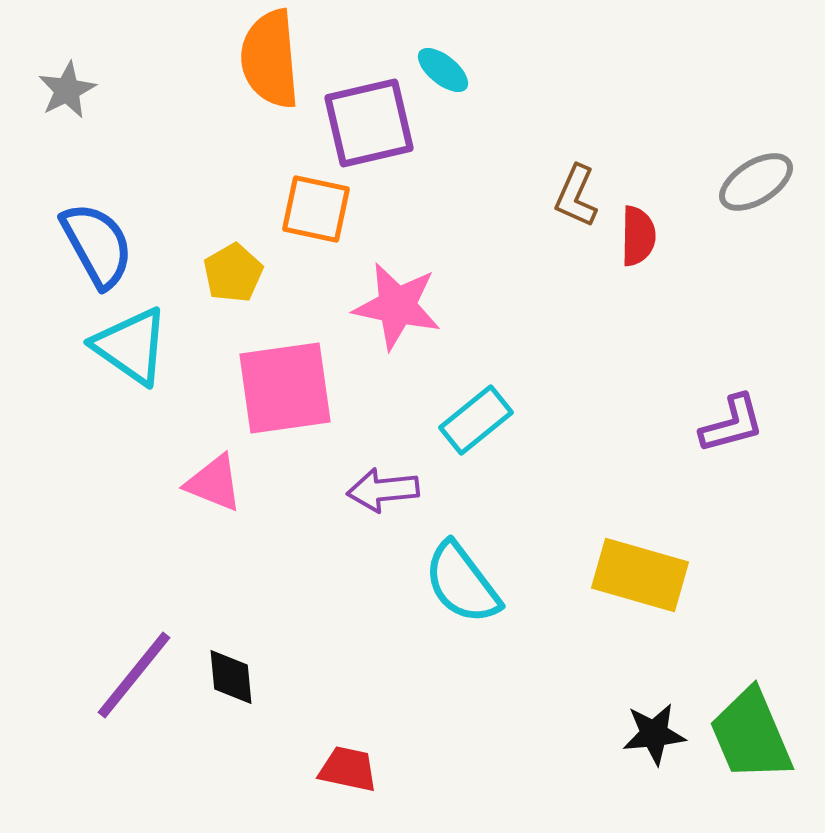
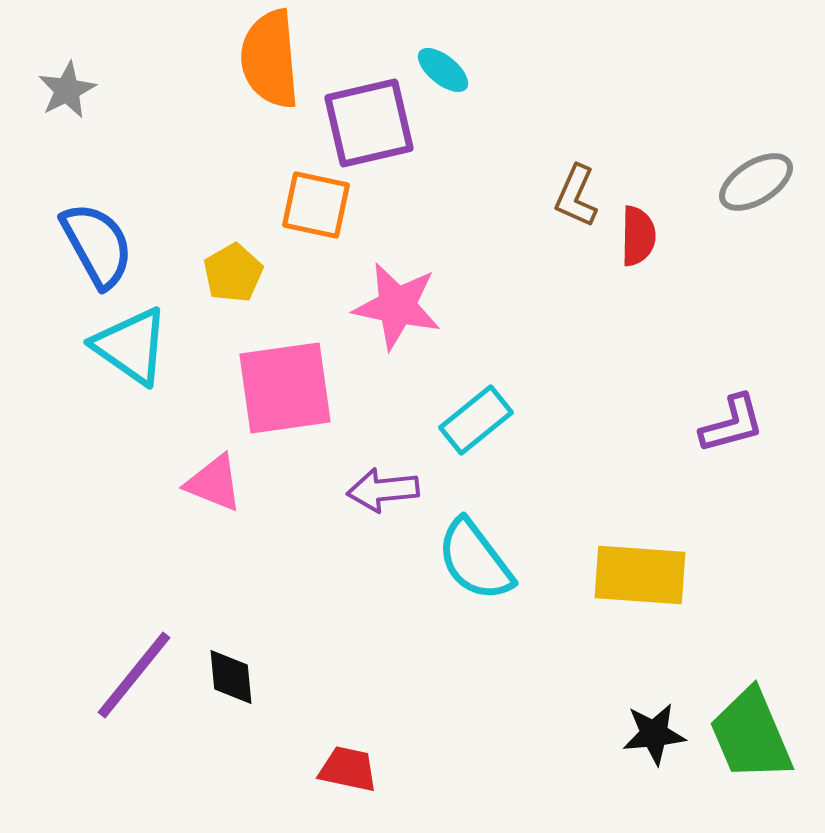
orange square: moved 4 px up
yellow rectangle: rotated 12 degrees counterclockwise
cyan semicircle: moved 13 px right, 23 px up
